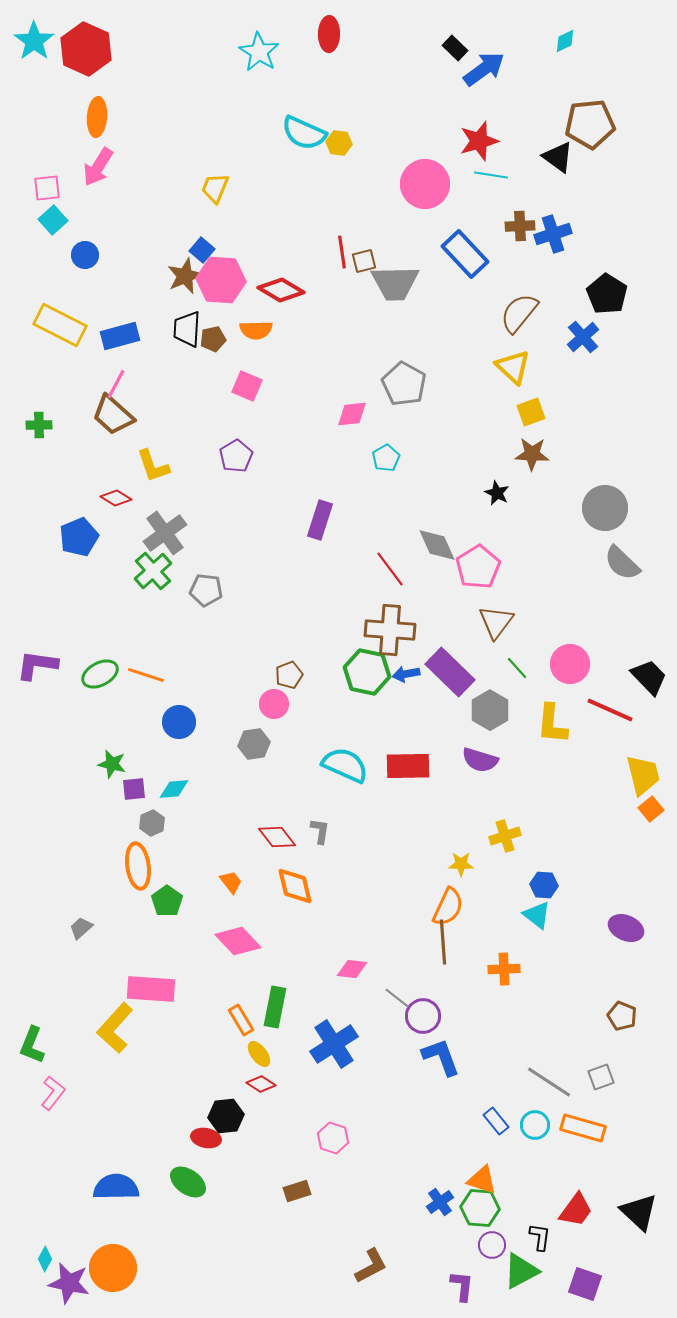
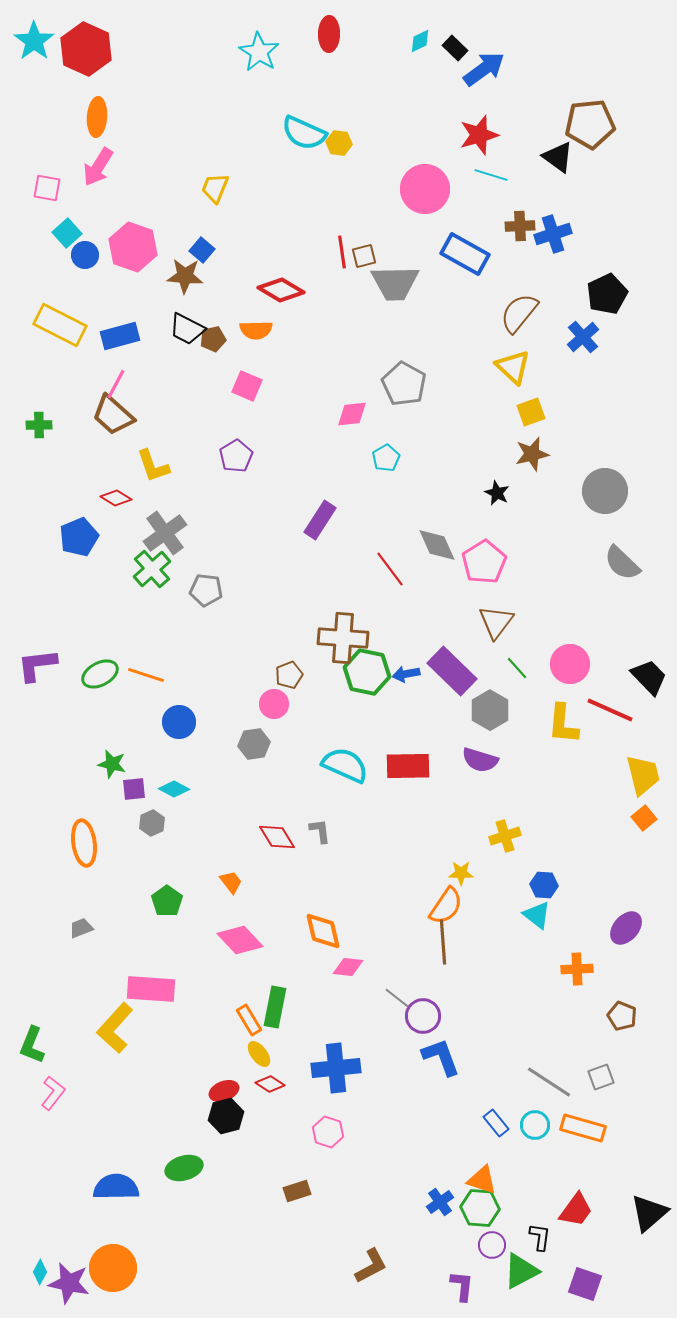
cyan diamond at (565, 41): moved 145 px left
red star at (479, 141): moved 6 px up
cyan line at (491, 175): rotated 8 degrees clockwise
pink circle at (425, 184): moved 5 px down
pink square at (47, 188): rotated 16 degrees clockwise
cyan square at (53, 220): moved 14 px right, 13 px down
blue rectangle at (465, 254): rotated 18 degrees counterclockwise
brown square at (364, 261): moved 5 px up
brown star at (185, 276): rotated 27 degrees clockwise
pink hexagon at (221, 280): moved 88 px left, 33 px up; rotated 15 degrees clockwise
black pentagon at (607, 294): rotated 15 degrees clockwise
black trapezoid at (187, 329): rotated 66 degrees counterclockwise
brown star at (532, 454): rotated 16 degrees counterclockwise
gray circle at (605, 508): moved 17 px up
purple rectangle at (320, 520): rotated 15 degrees clockwise
pink pentagon at (478, 567): moved 6 px right, 5 px up
green cross at (153, 571): moved 1 px left, 2 px up
brown cross at (390, 630): moved 47 px left, 8 px down
purple L-shape at (37, 665): rotated 15 degrees counterclockwise
purple rectangle at (450, 672): moved 2 px right, 1 px up
yellow L-shape at (552, 724): moved 11 px right
cyan diamond at (174, 789): rotated 32 degrees clockwise
orange square at (651, 809): moved 7 px left, 9 px down
gray L-shape at (320, 831): rotated 16 degrees counterclockwise
red diamond at (277, 837): rotated 6 degrees clockwise
yellow star at (461, 864): moved 9 px down
orange ellipse at (138, 866): moved 54 px left, 23 px up
orange diamond at (295, 886): moved 28 px right, 45 px down
orange semicircle at (448, 907): moved 2 px left, 1 px up; rotated 9 degrees clockwise
gray trapezoid at (81, 928): rotated 20 degrees clockwise
purple ellipse at (626, 928): rotated 72 degrees counterclockwise
pink diamond at (238, 941): moved 2 px right, 1 px up
pink diamond at (352, 969): moved 4 px left, 2 px up
orange cross at (504, 969): moved 73 px right
orange rectangle at (241, 1020): moved 8 px right
blue cross at (334, 1044): moved 2 px right, 24 px down; rotated 27 degrees clockwise
red diamond at (261, 1084): moved 9 px right
black hexagon at (226, 1116): rotated 8 degrees counterclockwise
blue rectangle at (496, 1121): moved 2 px down
red ellipse at (206, 1138): moved 18 px right, 47 px up; rotated 32 degrees counterclockwise
pink hexagon at (333, 1138): moved 5 px left, 6 px up
green ellipse at (188, 1182): moved 4 px left, 14 px up; rotated 51 degrees counterclockwise
black triangle at (639, 1212): moved 10 px right, 1 px down; rotated 36 degrees clockwise
cyan diamond at (45, 1259): moved 5 px left, 13 px down
